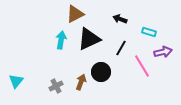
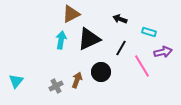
brown triangle: moved 4 px left
brown arrow: moved 4 px left, 2 px up
